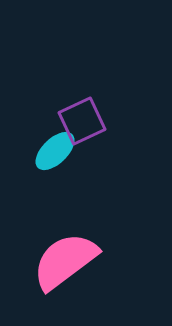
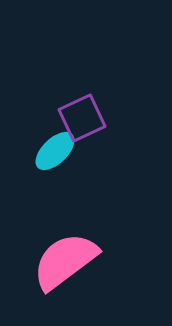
purple square: moved 3 px up
